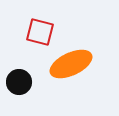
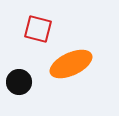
red square: moved 2 px left, 3 px up
